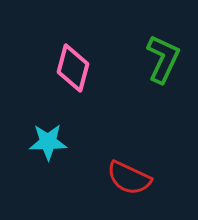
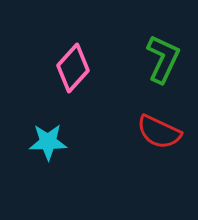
pink diamond: rotated 27 degrees clockwise
red semicircle: moved 30 px right, 46 px up
